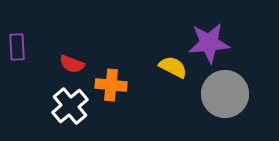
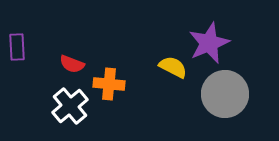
purple star: rotated 18 degrees counterclockwise
orange cross: moved 2 px left, 1 px up
